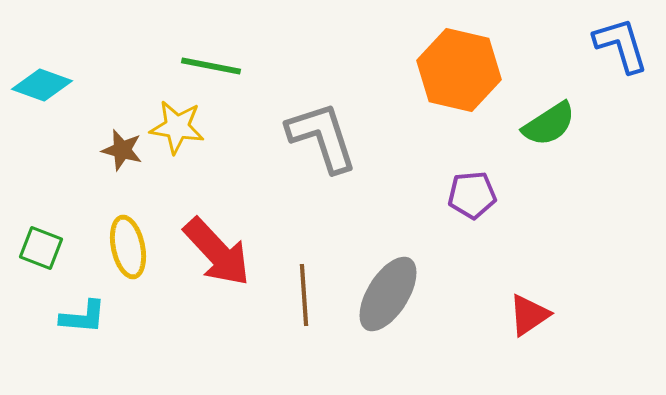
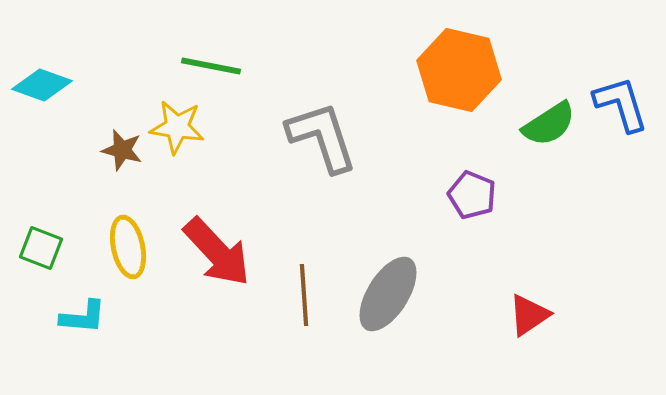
blue L-shape: moved 59 px down
purple pentagon: rotated 27 degrees clockwise
